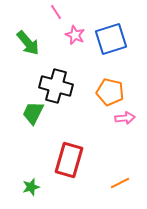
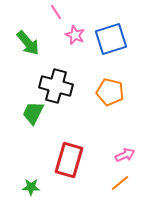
pink arrow: moved 37 px down; rotated 18 degrees counterclockwise
orange line: rotated 12 degrees counterclockwise
green star: rotated 18 degrees clockwise
